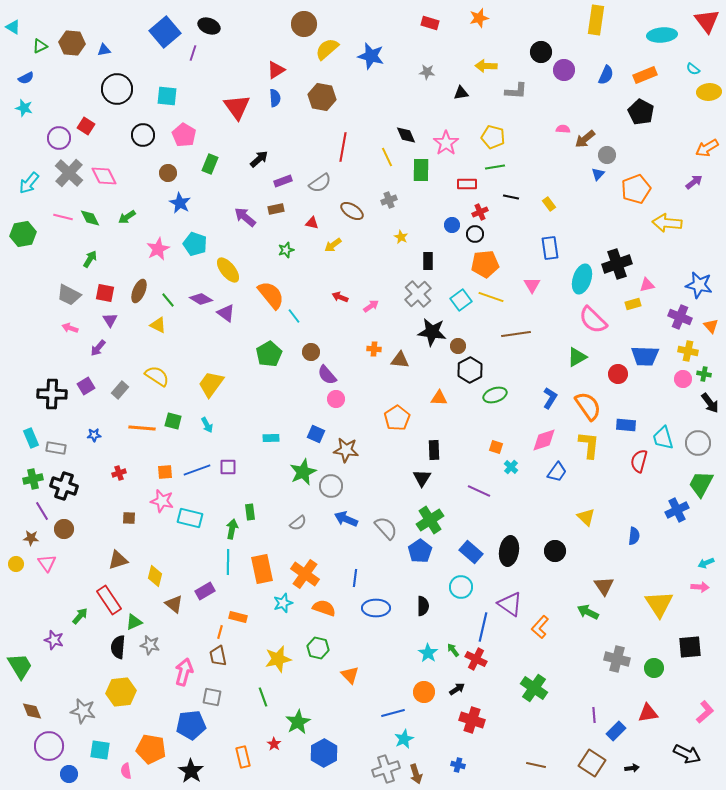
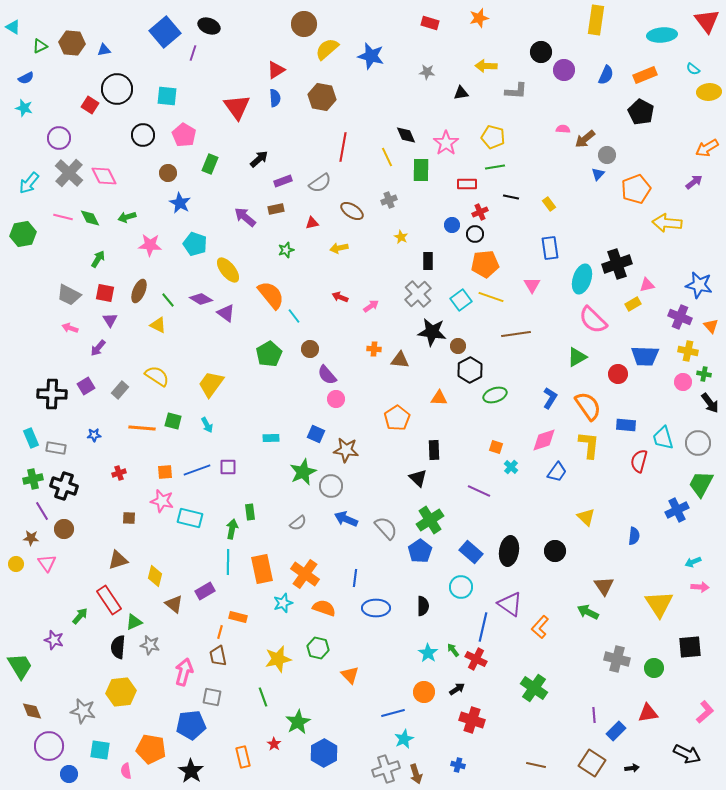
red square at (86, 126): moved 4 px right, 21 px up
green arrow at (127, 217): rotated 18 degrees clockwise
red triangle at (312, 223): rotated 24 degrees counterclockwise
yellow arrow at (333, 245): moved 6 px right, 3 px down; rotated 24 degrees clockwise
pink star at (158, 249): moved 8 px left, 4 px up; rotated 30 degrees clockwise
green arrow at (90, 259): moved 8 px right
yellow rectangle at (633, 304): rotated 14 degrees counterclockwise
brown circle at (311, 352): moved 1 px left, 3 px up
pink circle at (683, 379): moved 3 px down
black triangle at (422, 478): moved 4 px left; rotated 18 degrees counterclockwise
cyan arrow at (706, 563): moved 13 px left, 1 px up
